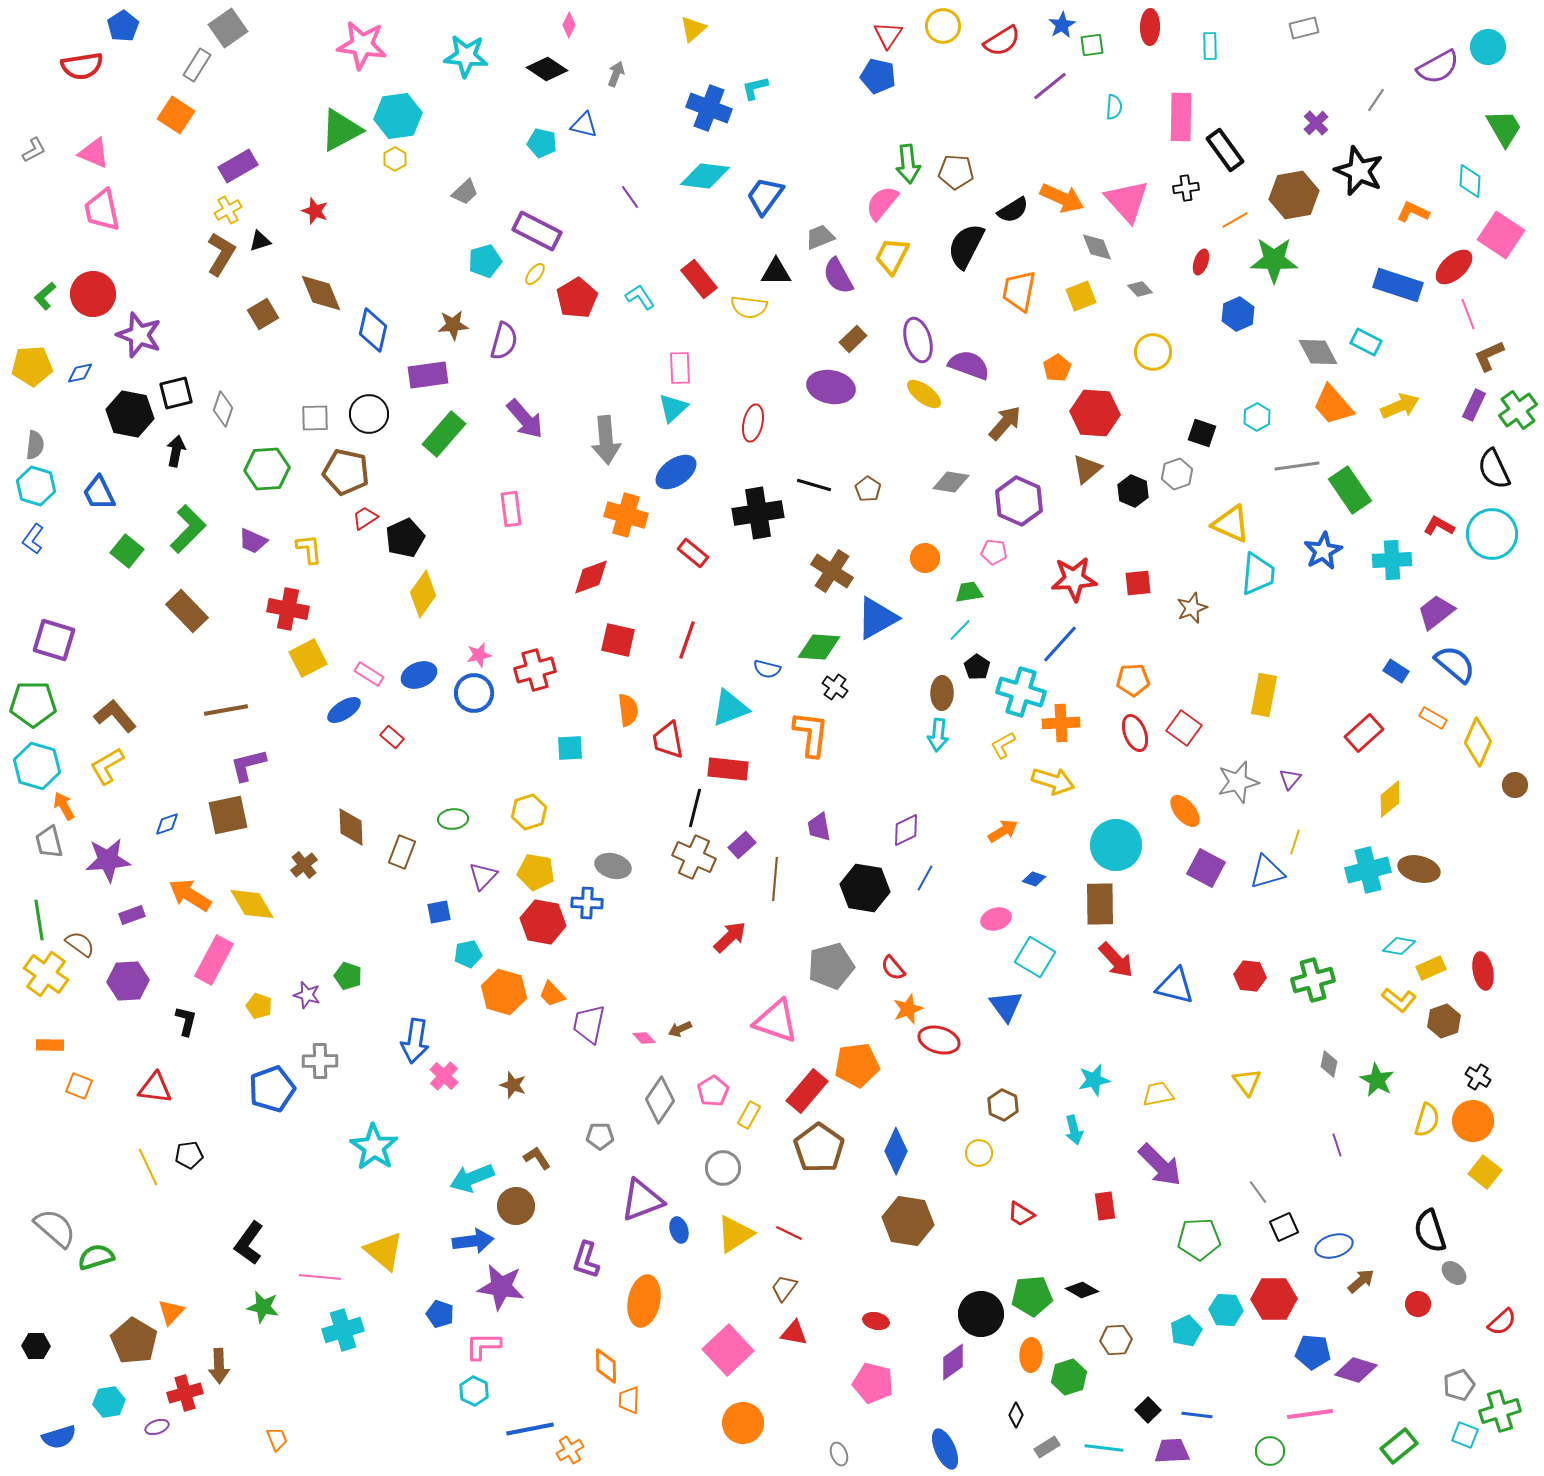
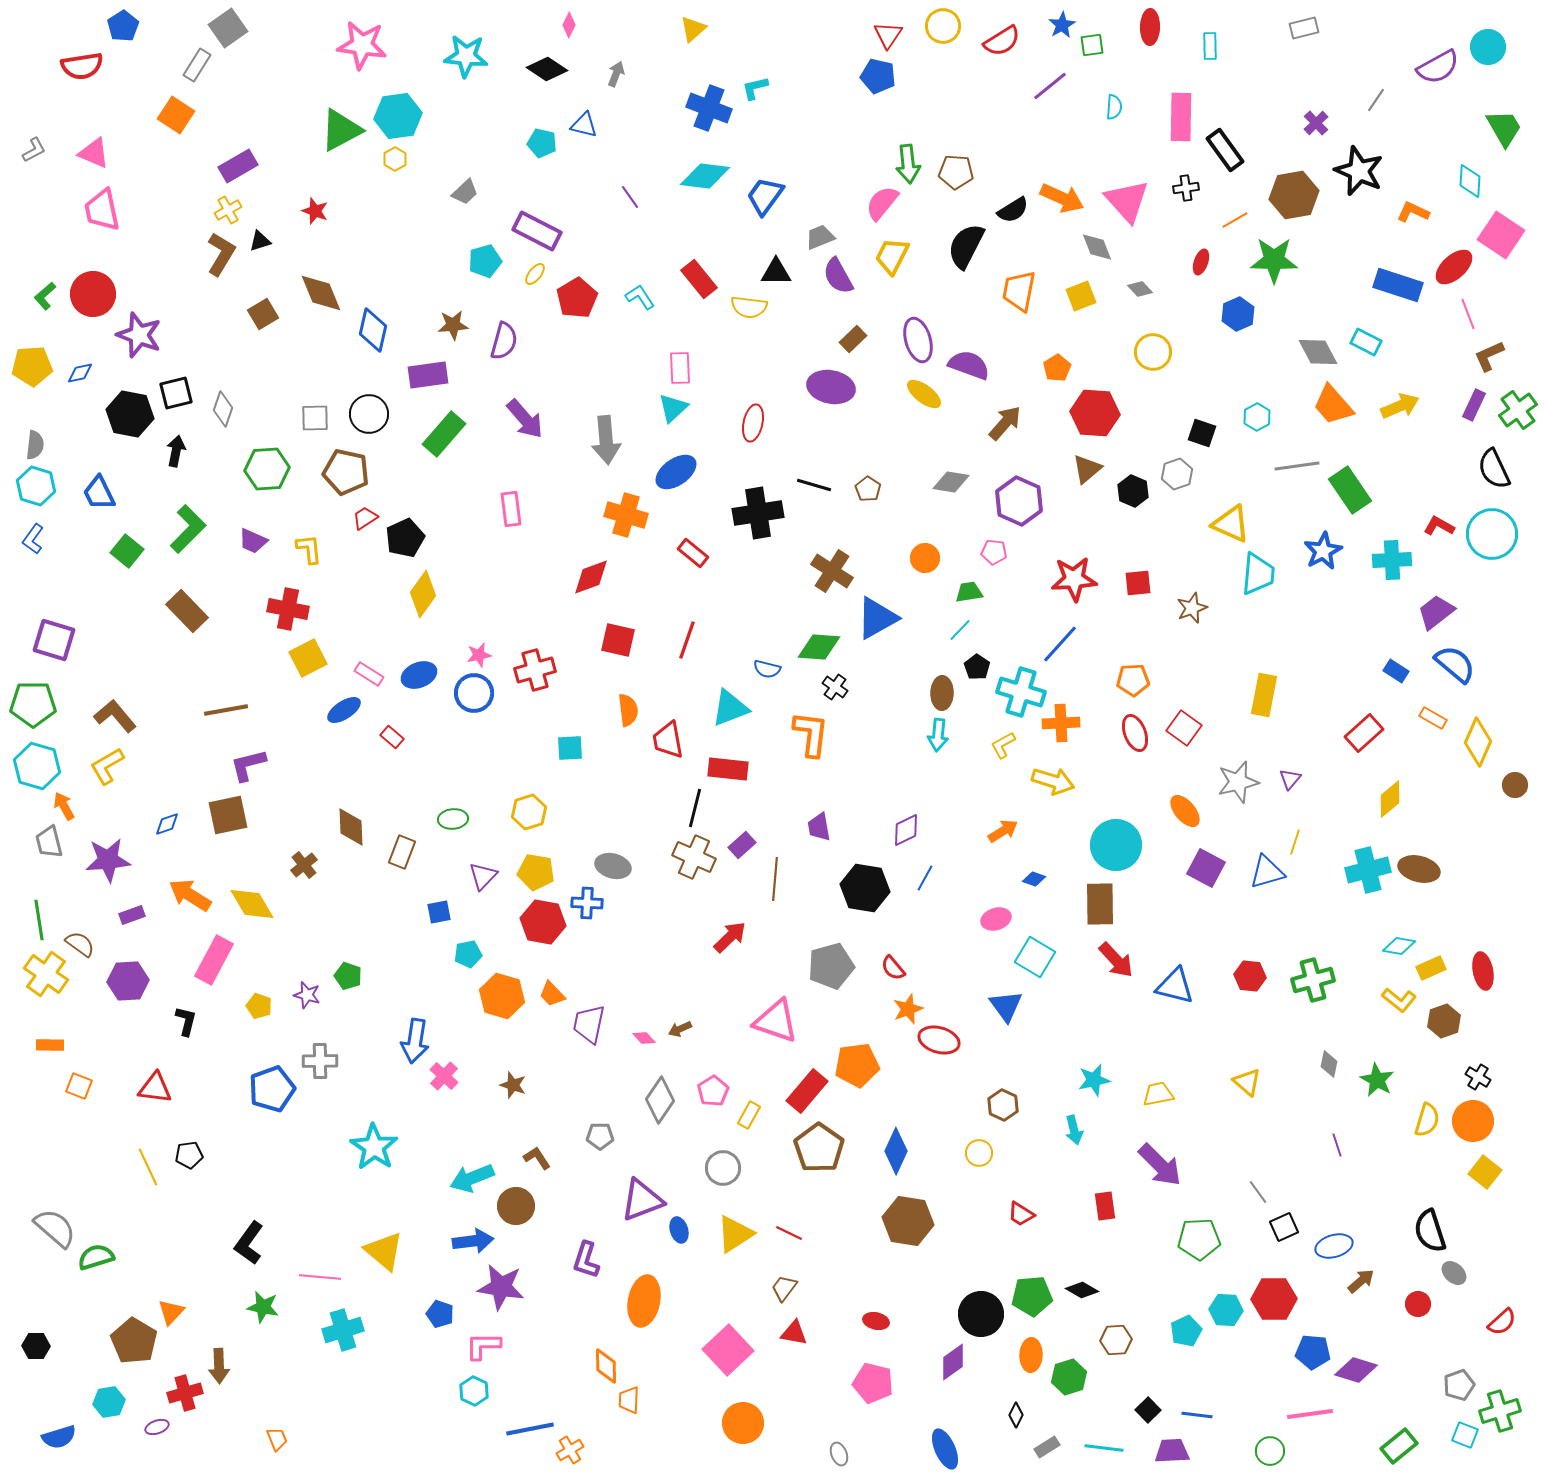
orange hexagon at (504, 992): moved 2 px left, 4 px down
yellow triangle at (1247, 1082): rotated 12 degrees counterclockwise
